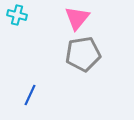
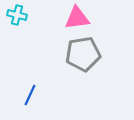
pink triangle: rotated 44 degrees clockwise
